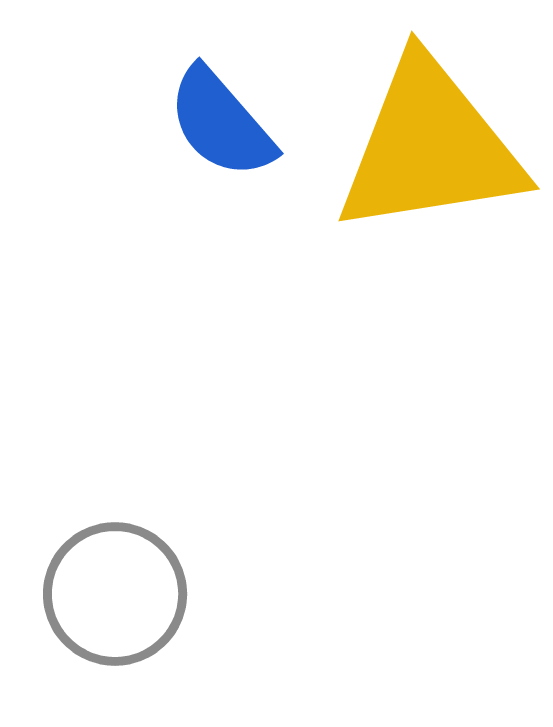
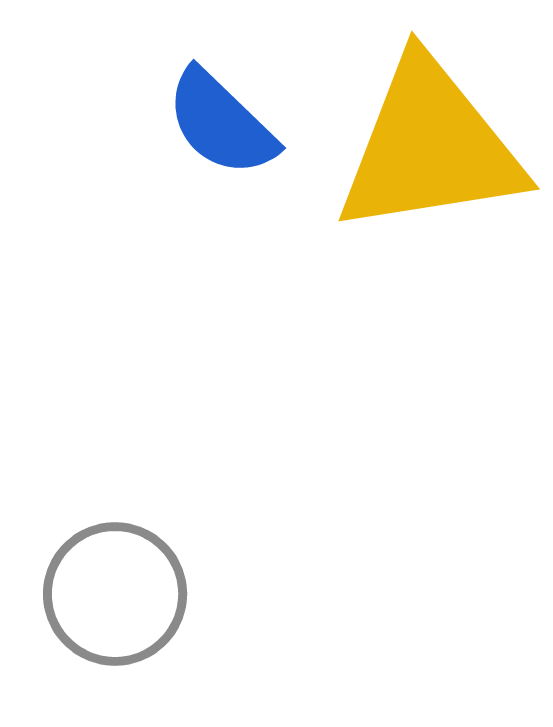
blue semicircle: rotated 5 degrees counterclockwise
